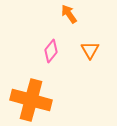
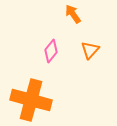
orange arrow: moved 4 px right
orange triangle: rotated 12 degrees clockwise
